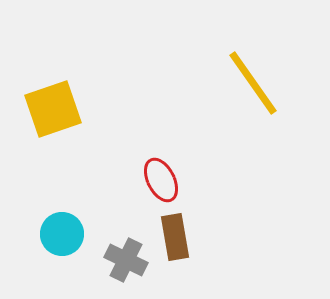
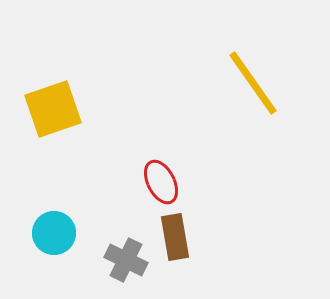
red ellipse: moved 2 px down
cyan circle: moved 8 px left, 1 px up
